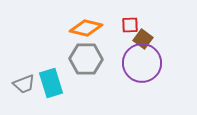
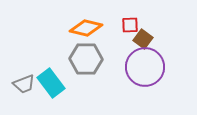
purple circle: moved 3 px right, 4 px down
cyan rectangle: rotated 20 degrees counterclockwise
